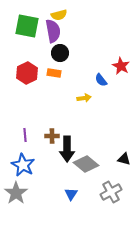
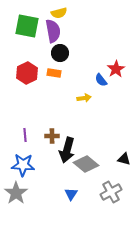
yellow semicircle: moved 2 px up
red star: moved 5 px left, 3 px down; rotated 12 degrees clockwise
black arrow: moved 1 px down; rotated 15 degrees clockwise
blue star: rotated 25 degrees counterclockwise
